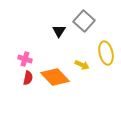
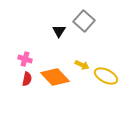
yellow ellipse: moved 23 px down; rotated 50 degrees counterclockwise
red semicircle: moved 1 px left, 1 px down
